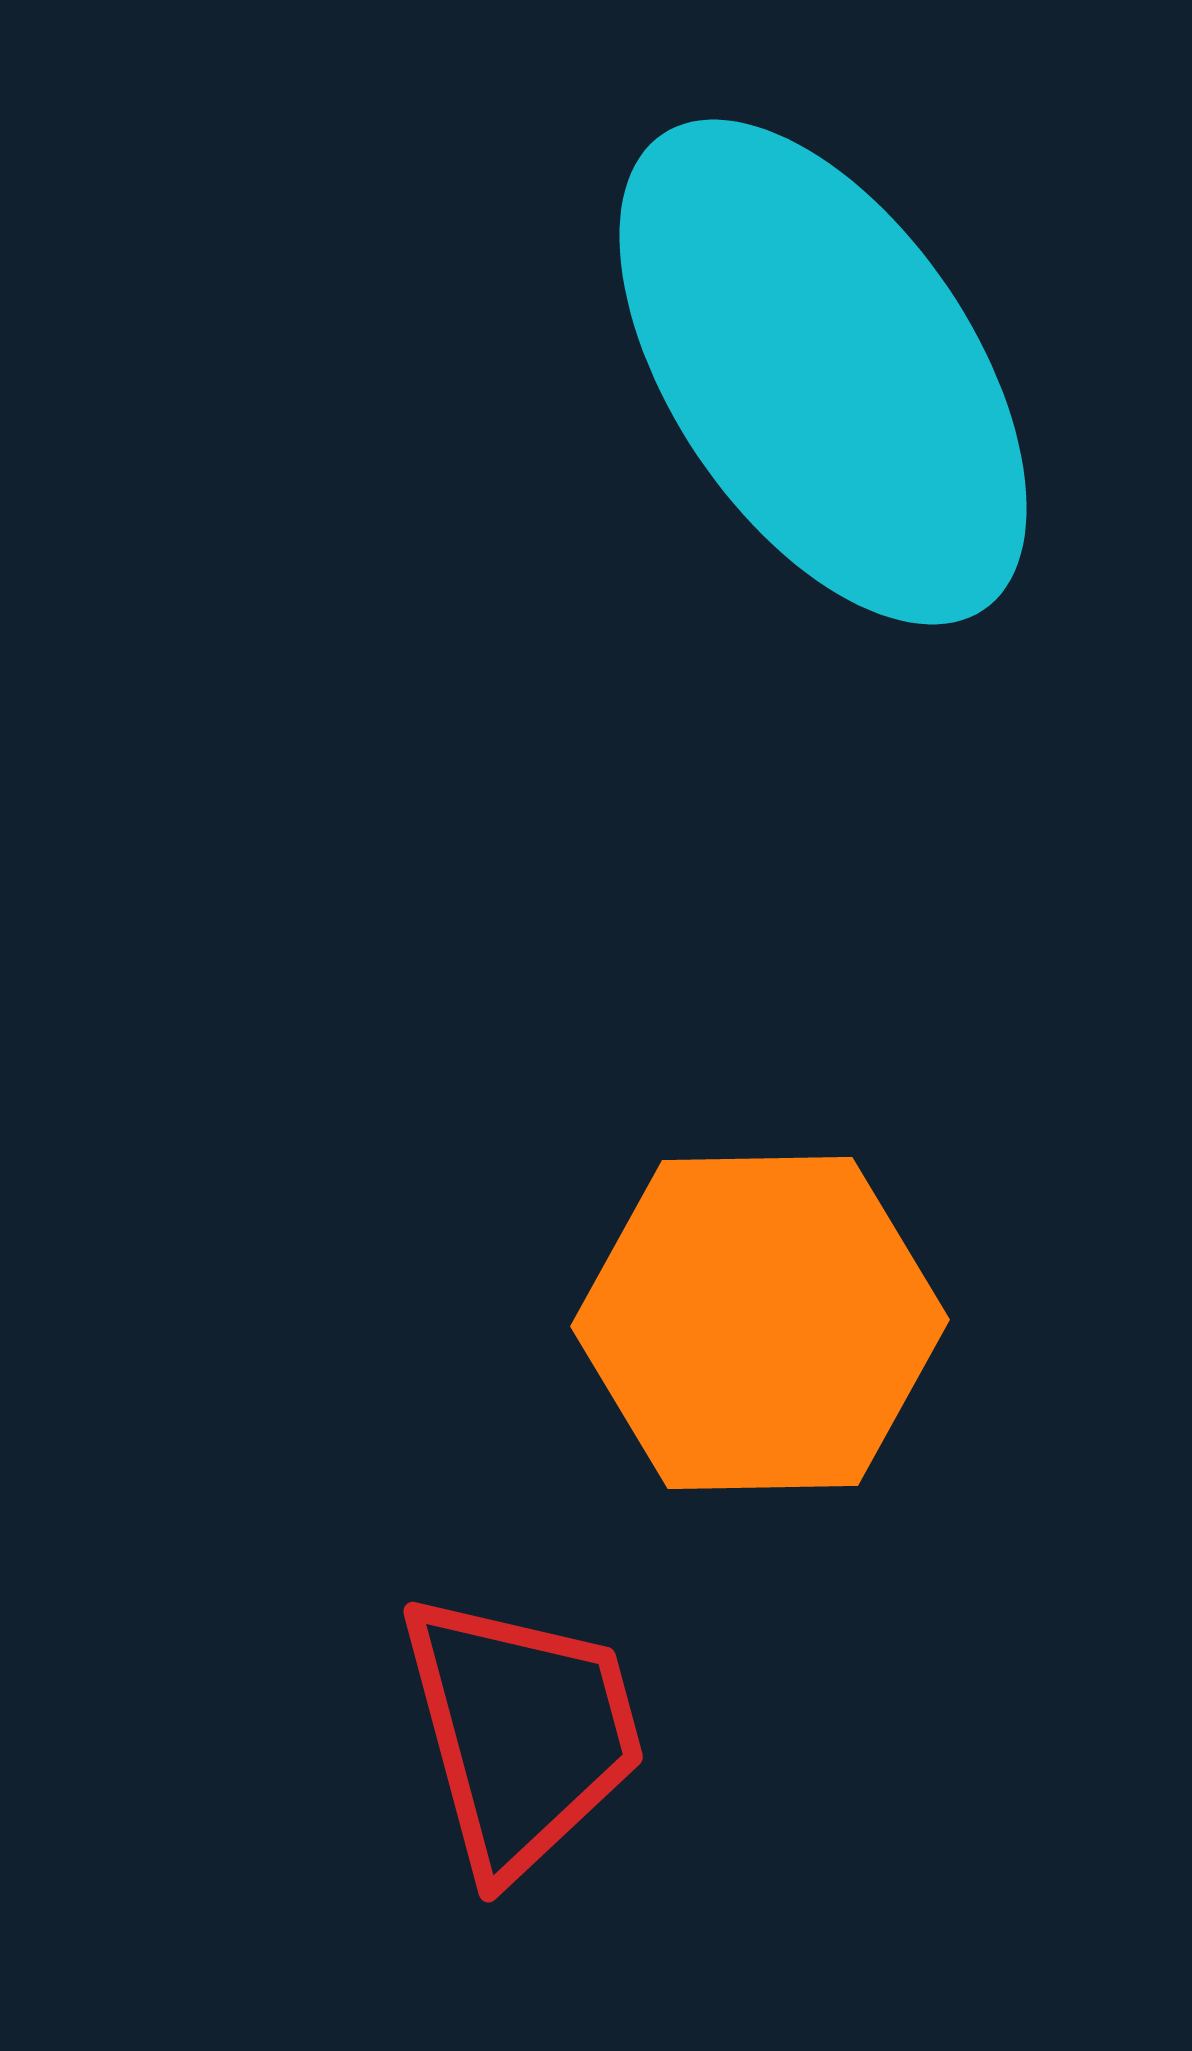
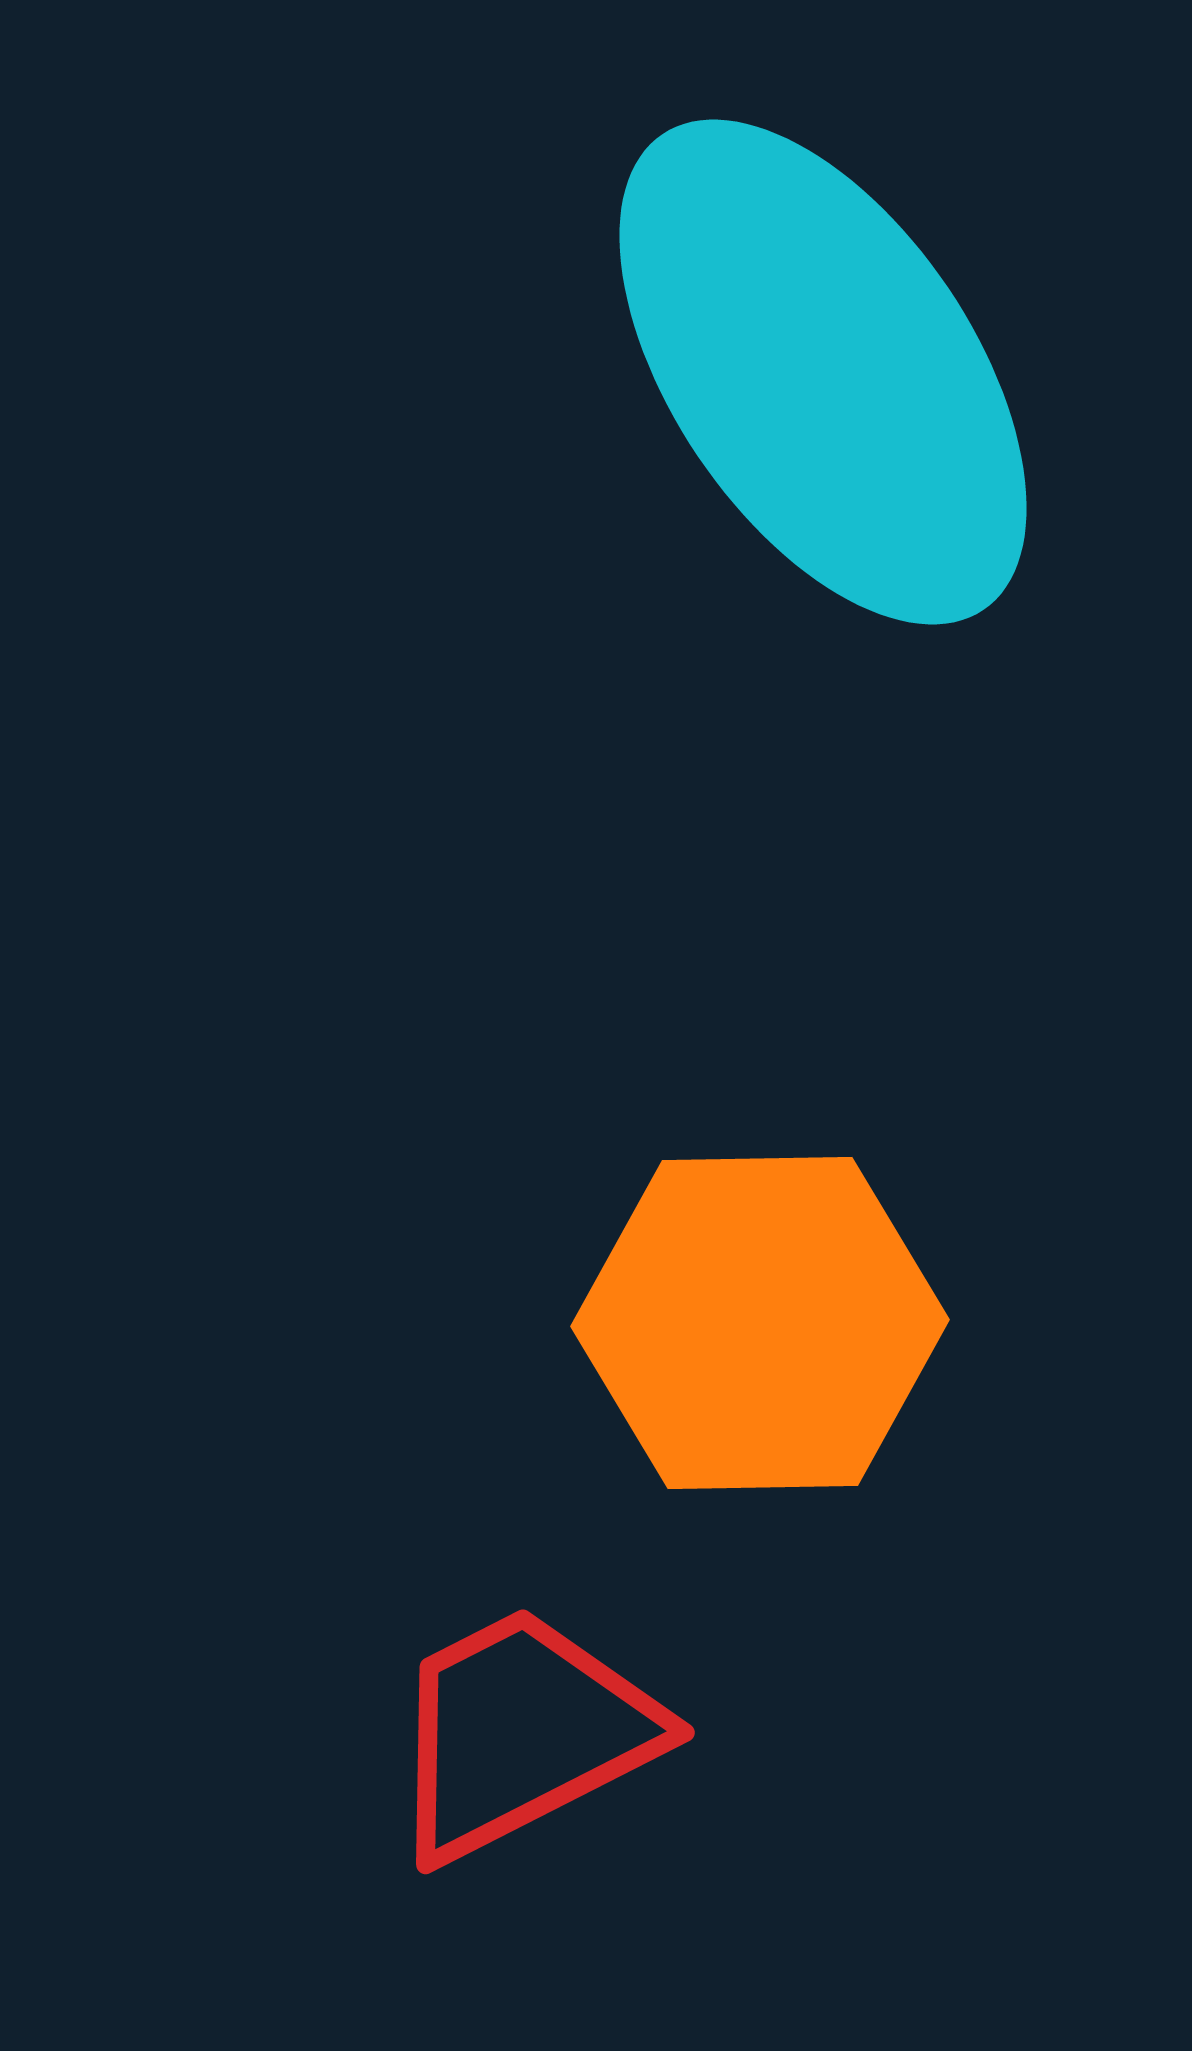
red trapezoid: rotated 102 degrees counterclockwise
